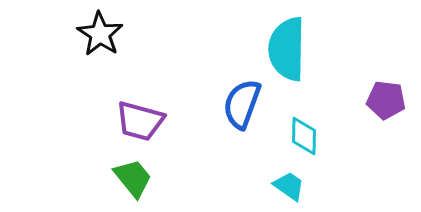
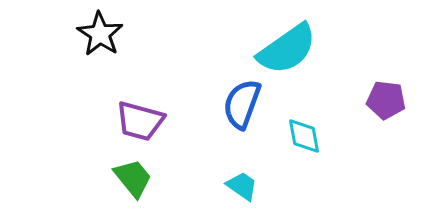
cyan semicircle: rotated 126 degrees counterclockwise
cyan diamond: rotated 12 degrees counterclockwise
cyan trapezoid: moved 47 px left
